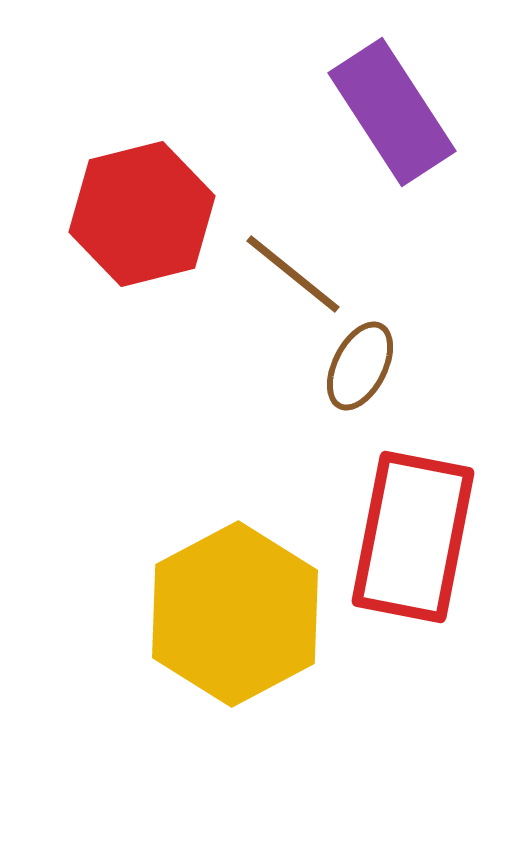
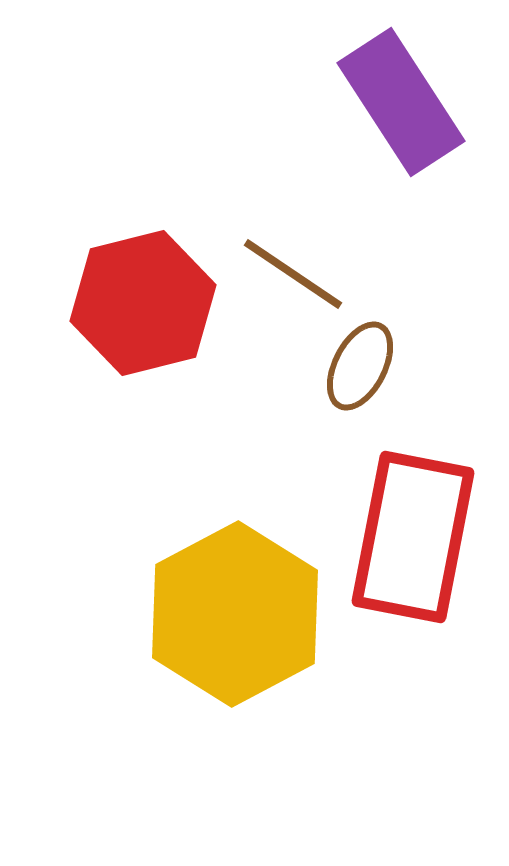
purple rectangle: moved 9 px right, 10 px up
red hexagon: moved 1 px right, 89 px down
brown line: rotated 5 degrees counterclockwise
